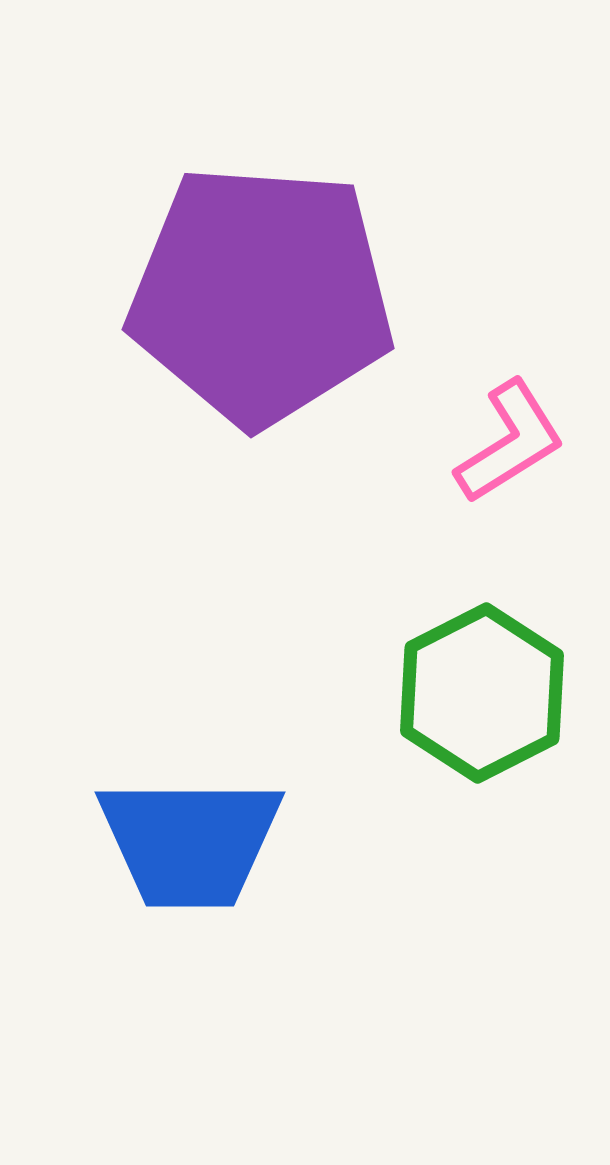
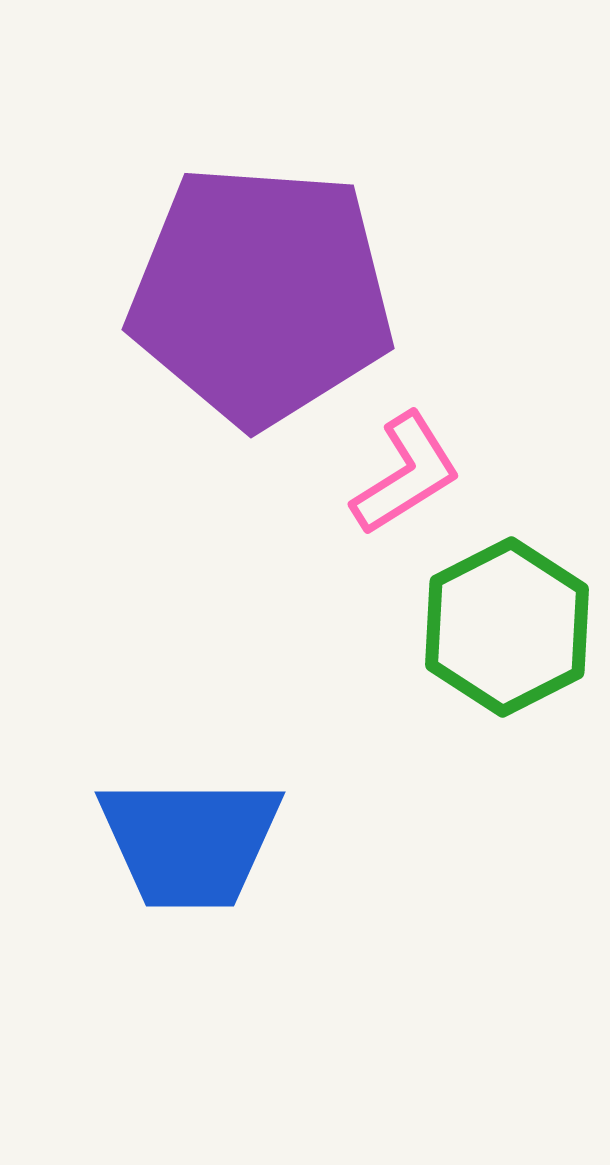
pink L-shape: moved 104 px left, 32 px down
green hexagon: moved 25 px right, 66 px up
